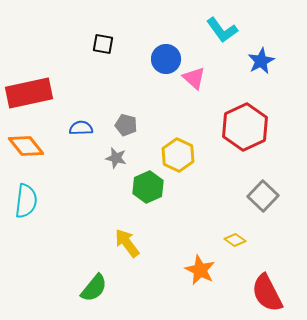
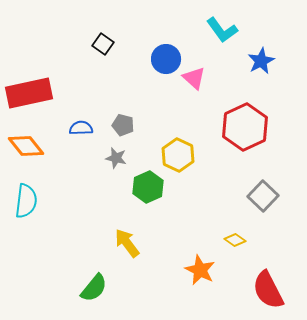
black square: rotated 25 degrees clockwise
gray pentagon: moved 3 px left
red semicircle: moved 1 px right, 3 px up
